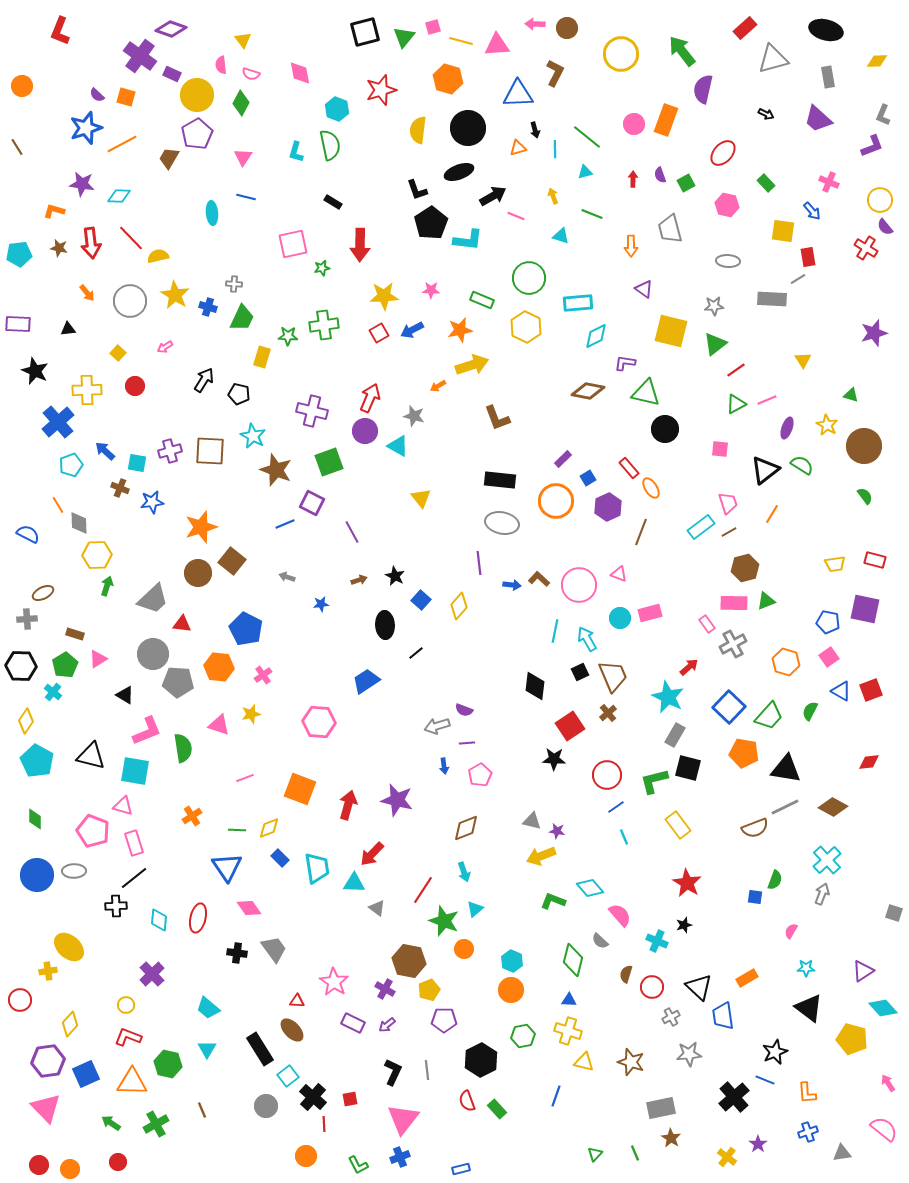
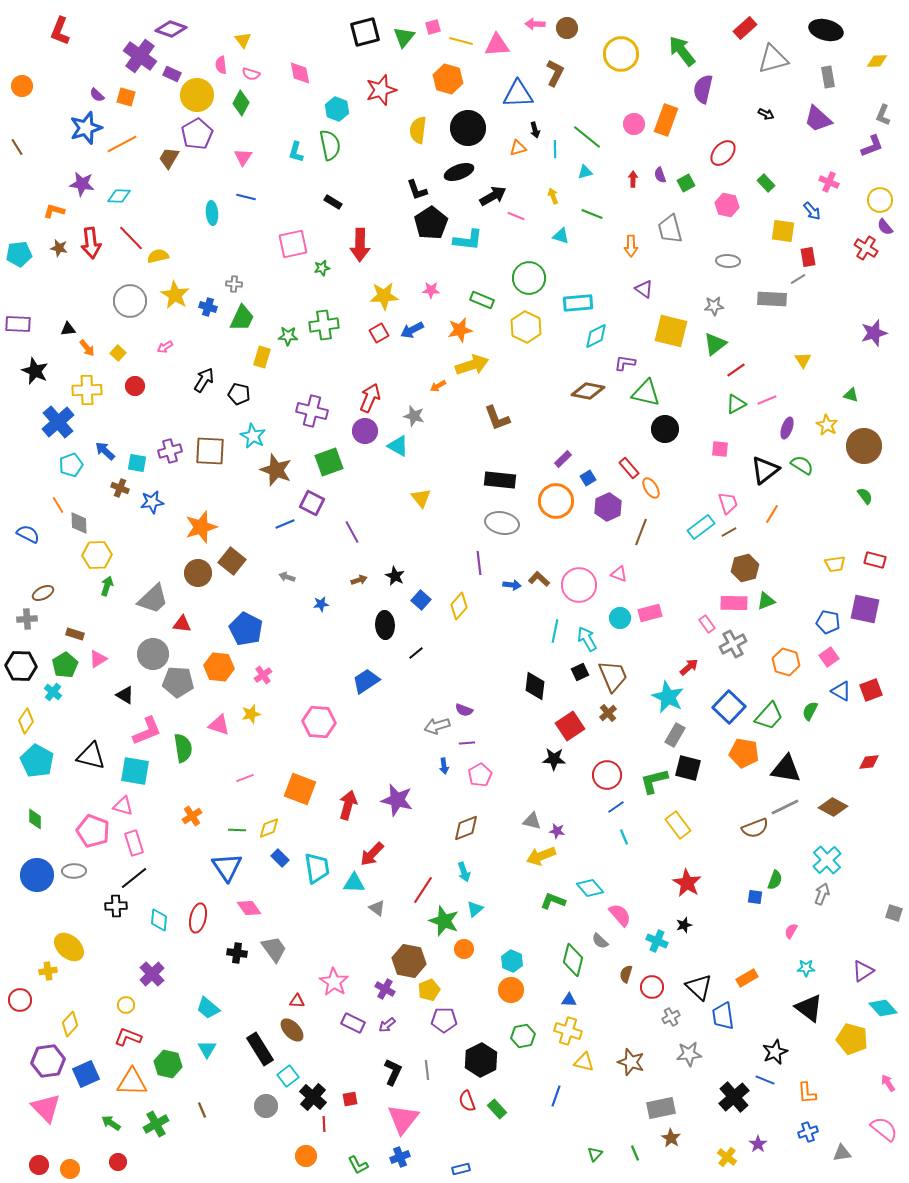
orange arrow at (87, 293): moved 55 px down
